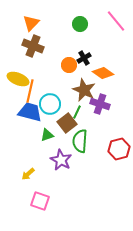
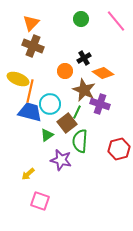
green circle: moved 1 px right, 5 px up
orange circle: moved 4 px left, 6 px down
green triangle: rotated 16 degrees counterclockwise
purple star: rotated 15 degrees counterclockwise
